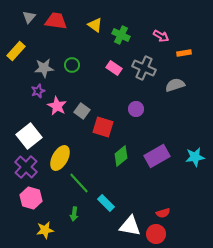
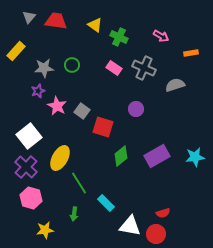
green cross: moved 2 px left, 2 px down
orange rectangle: moved 7 px right
green line: rotated 10 degrees clockwise
